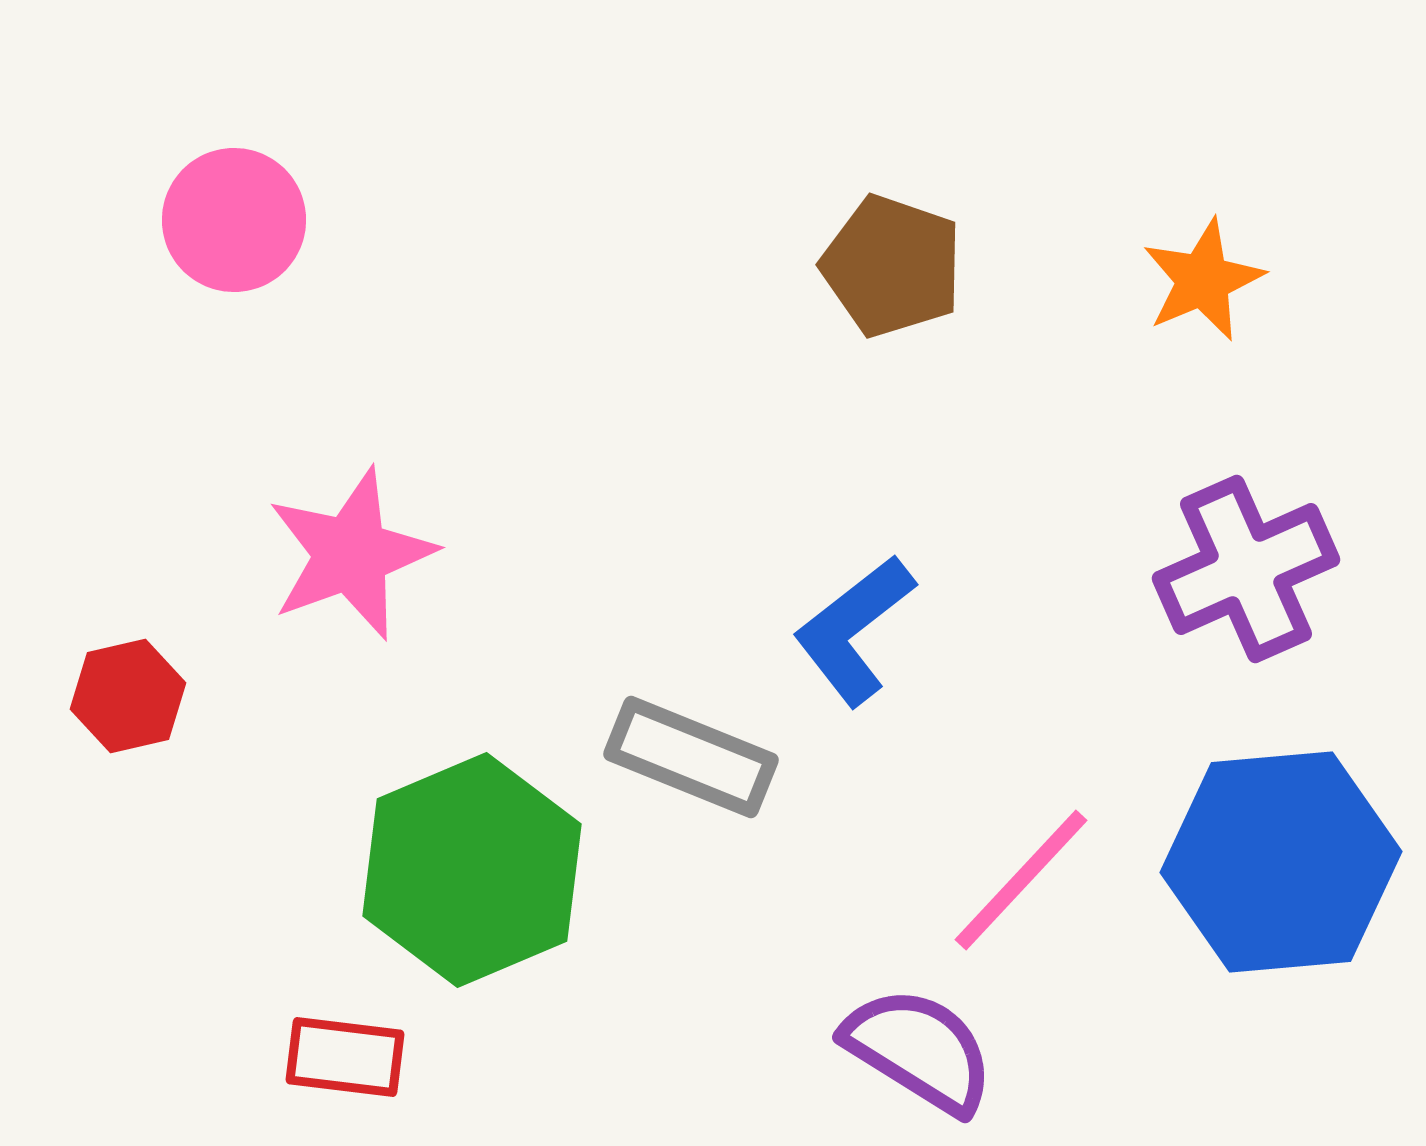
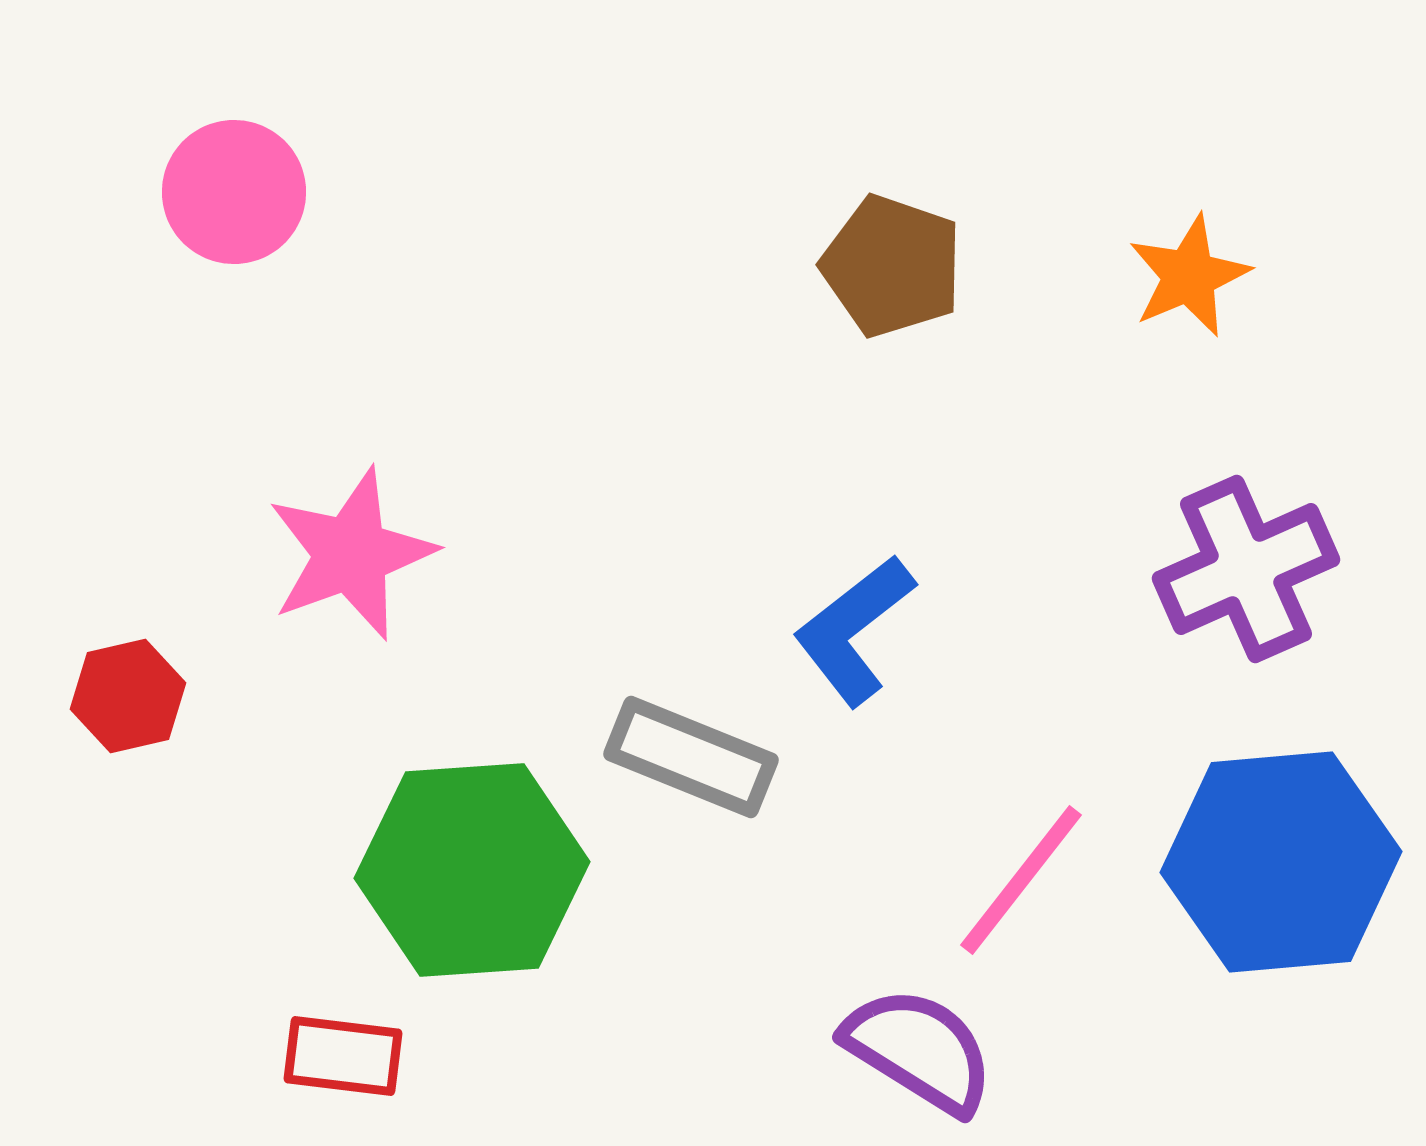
pink circle: moved 28 px up
orange star: moved 14 px left, 4 px up
green hexagon: rotated 19 degrees clockwise
pink line: rotated 5 degrees counterclockwise
red rectangle: moved 2 px left, 1 px up
